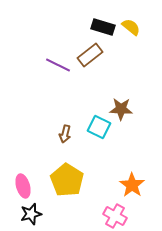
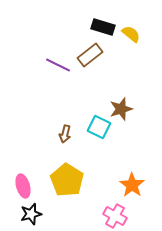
yellow semicircle: moved 7 px down
brown star: rotated 20 degrees counterclockwise
